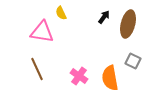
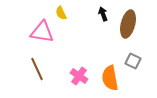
black arrow: moved 1 px left, 3 px up; rotated 56 degrees counterclockwise
